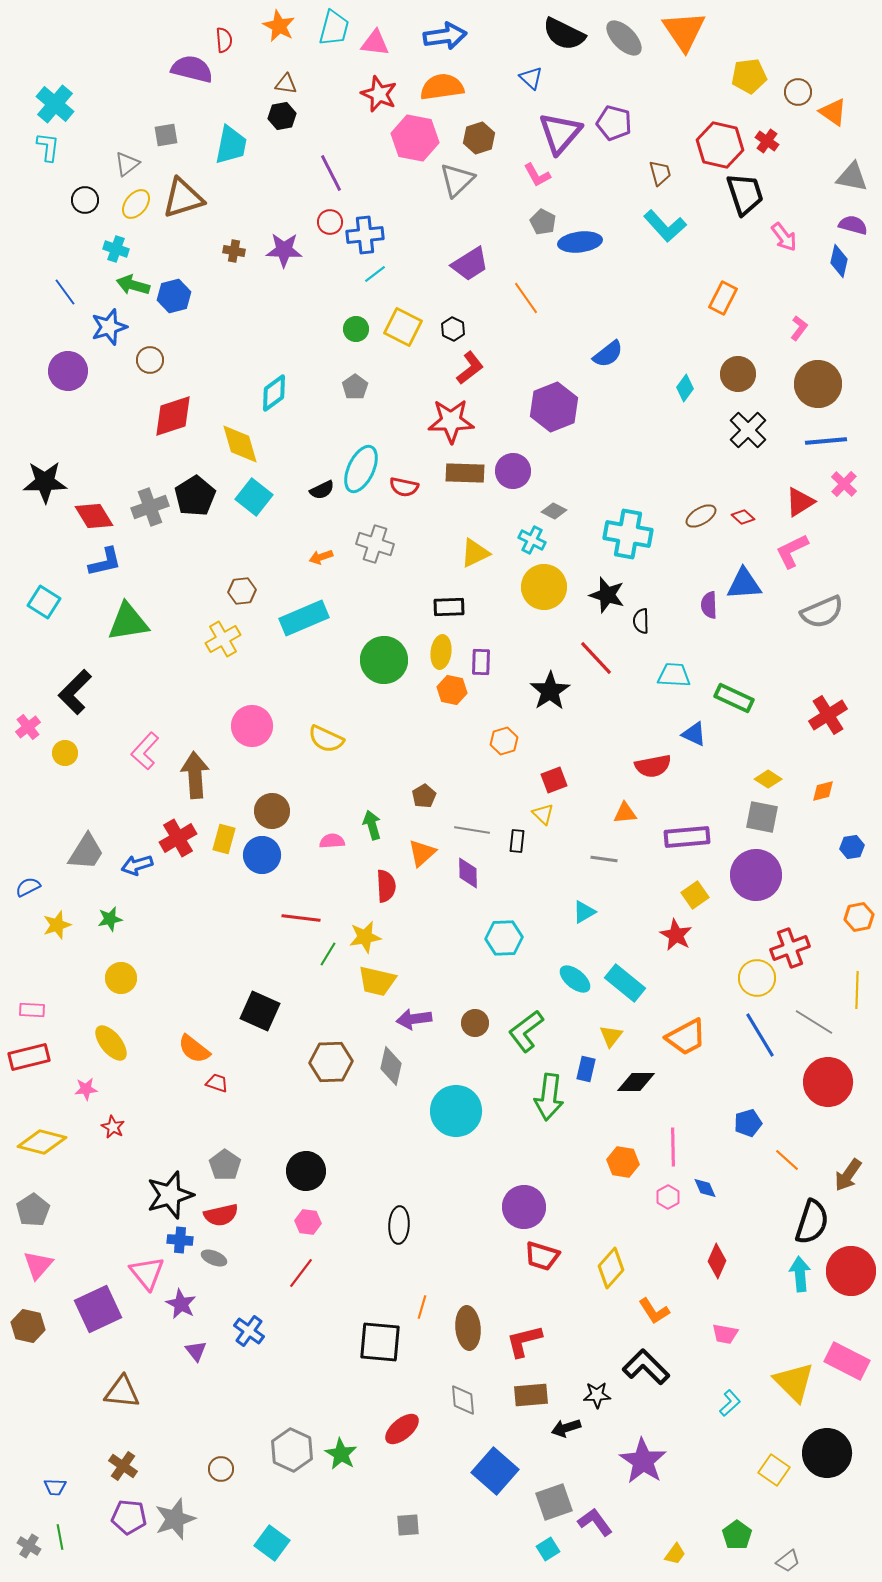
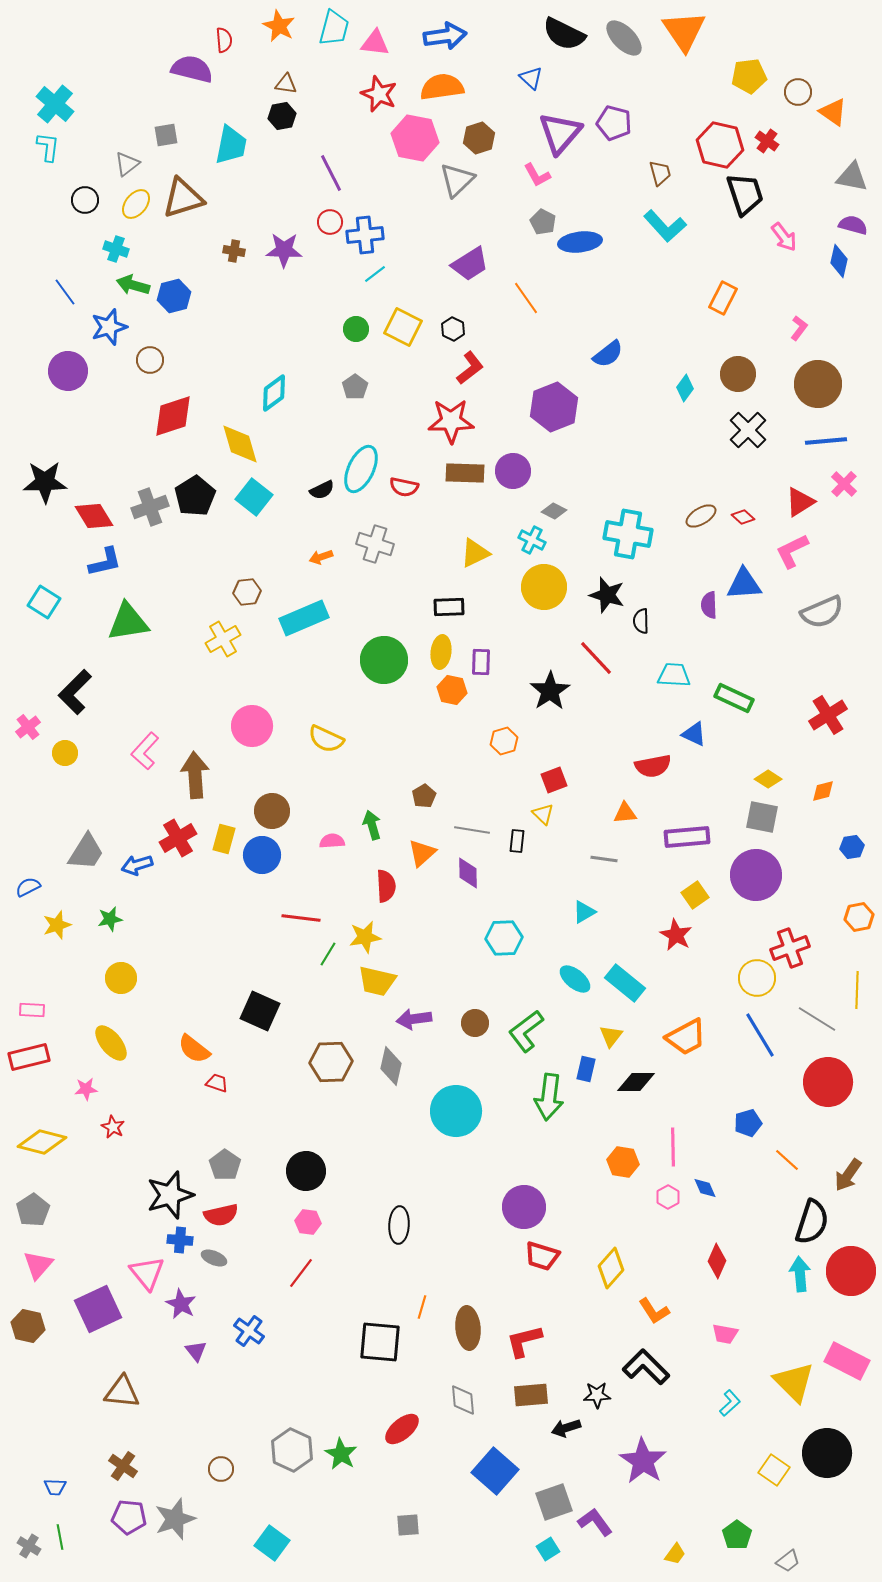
brown hexagon at (242, 591): moved 5 px right, 1 px down
gray line at (814, 1022): moved 3 px right, 3 px up
